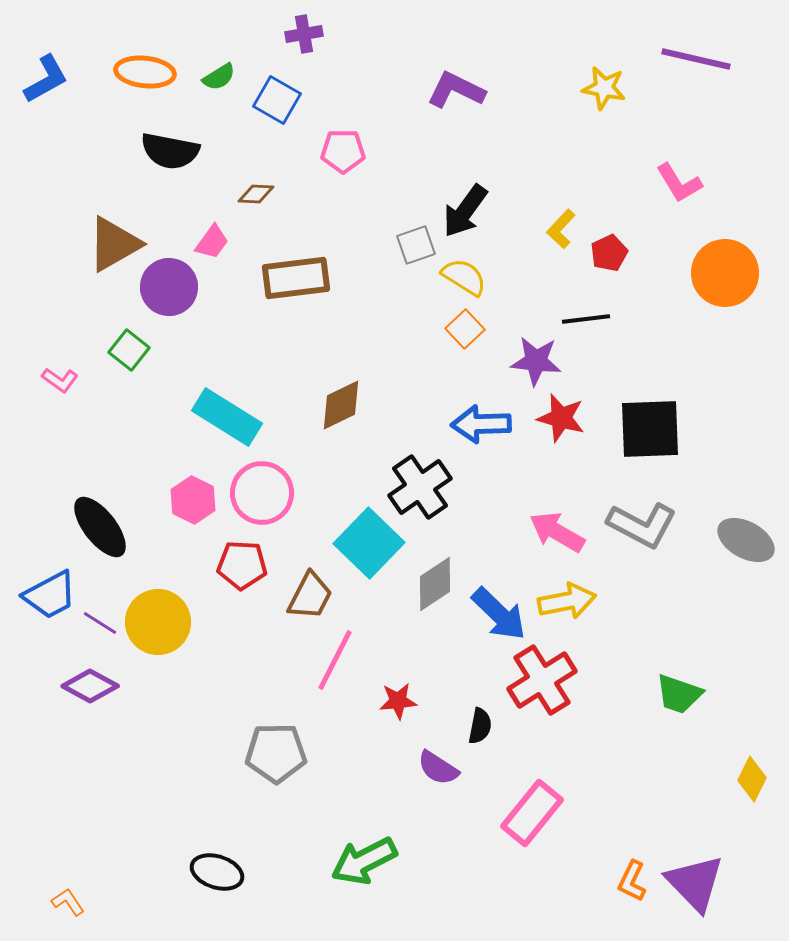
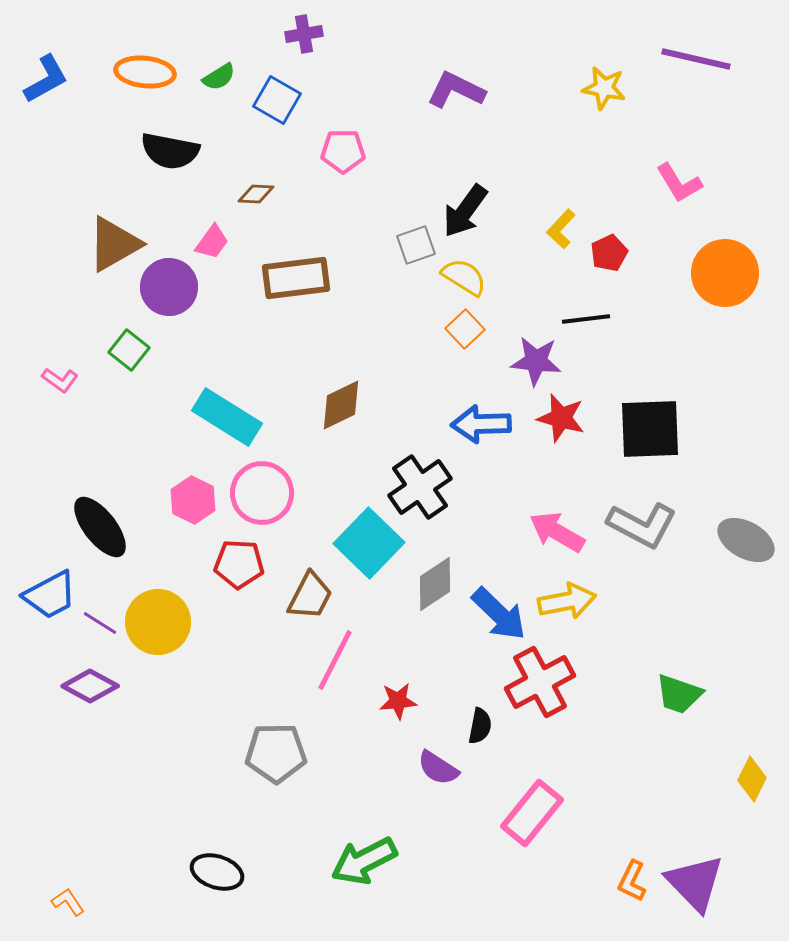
red pentagon at (242, 565): moved 3 px left, 1 px up
red cross at (542, 680): moved 2 px left, 2 px down; rotated 4 degrees clockwise
